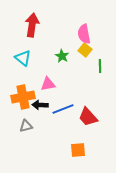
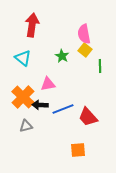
orange cross: rotated 35 degrees counterclockwise
